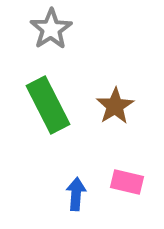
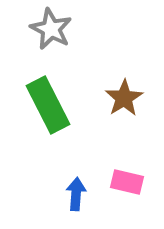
gray star: rotated 12 degrees counterclockwise
brown star: moved 9 px right, 8 px up
